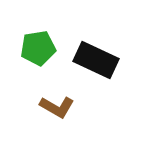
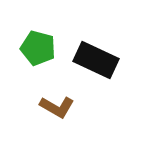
green pentagon: rotated 24 degrees clockwise
